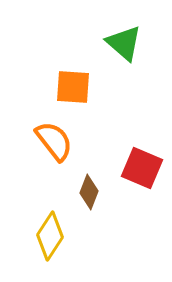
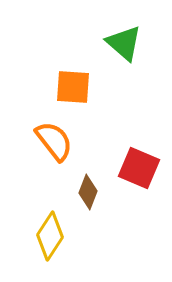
red square: moved 3 px left
brown diamond: moved 1 px left
